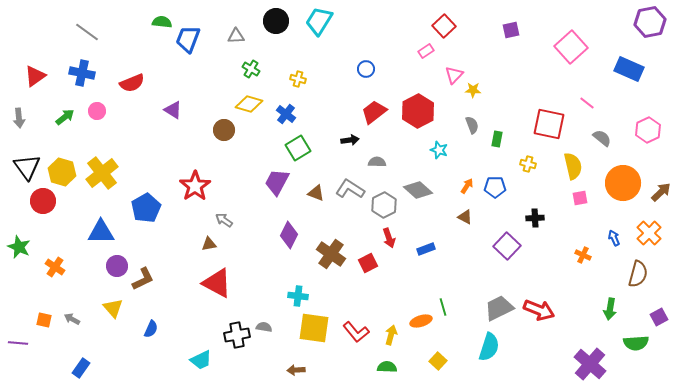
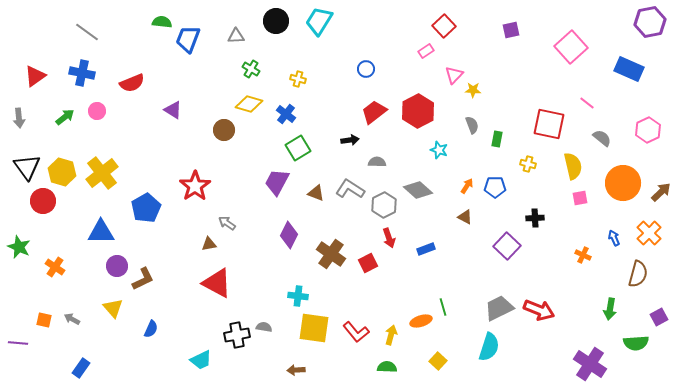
gray arrow at (224, 220): moved 3 px right, 3 px down
purple cross at (590, 364): rotated 8 degrees counterclockwise
